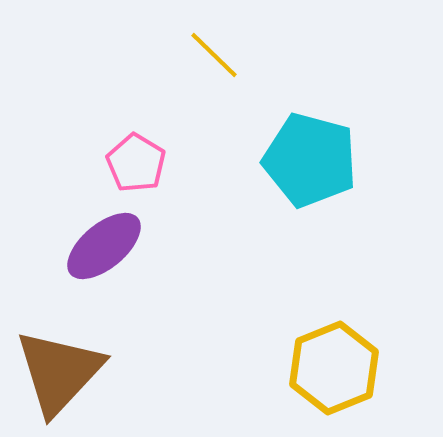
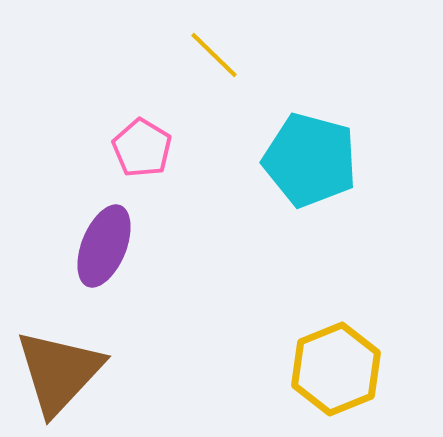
pink pentagon: moved 6 px right, 15 px up
purple ellipse: rotated 28 degrees counterclockwise
yellow hexagon: moved 2 px right, 1 px down
